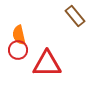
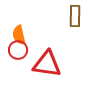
brown rectangle: rotated 40 degrees clockwise
red triangle: rotated 8 degrees clockwise
